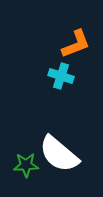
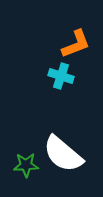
white semicircle: moved 4 px right
